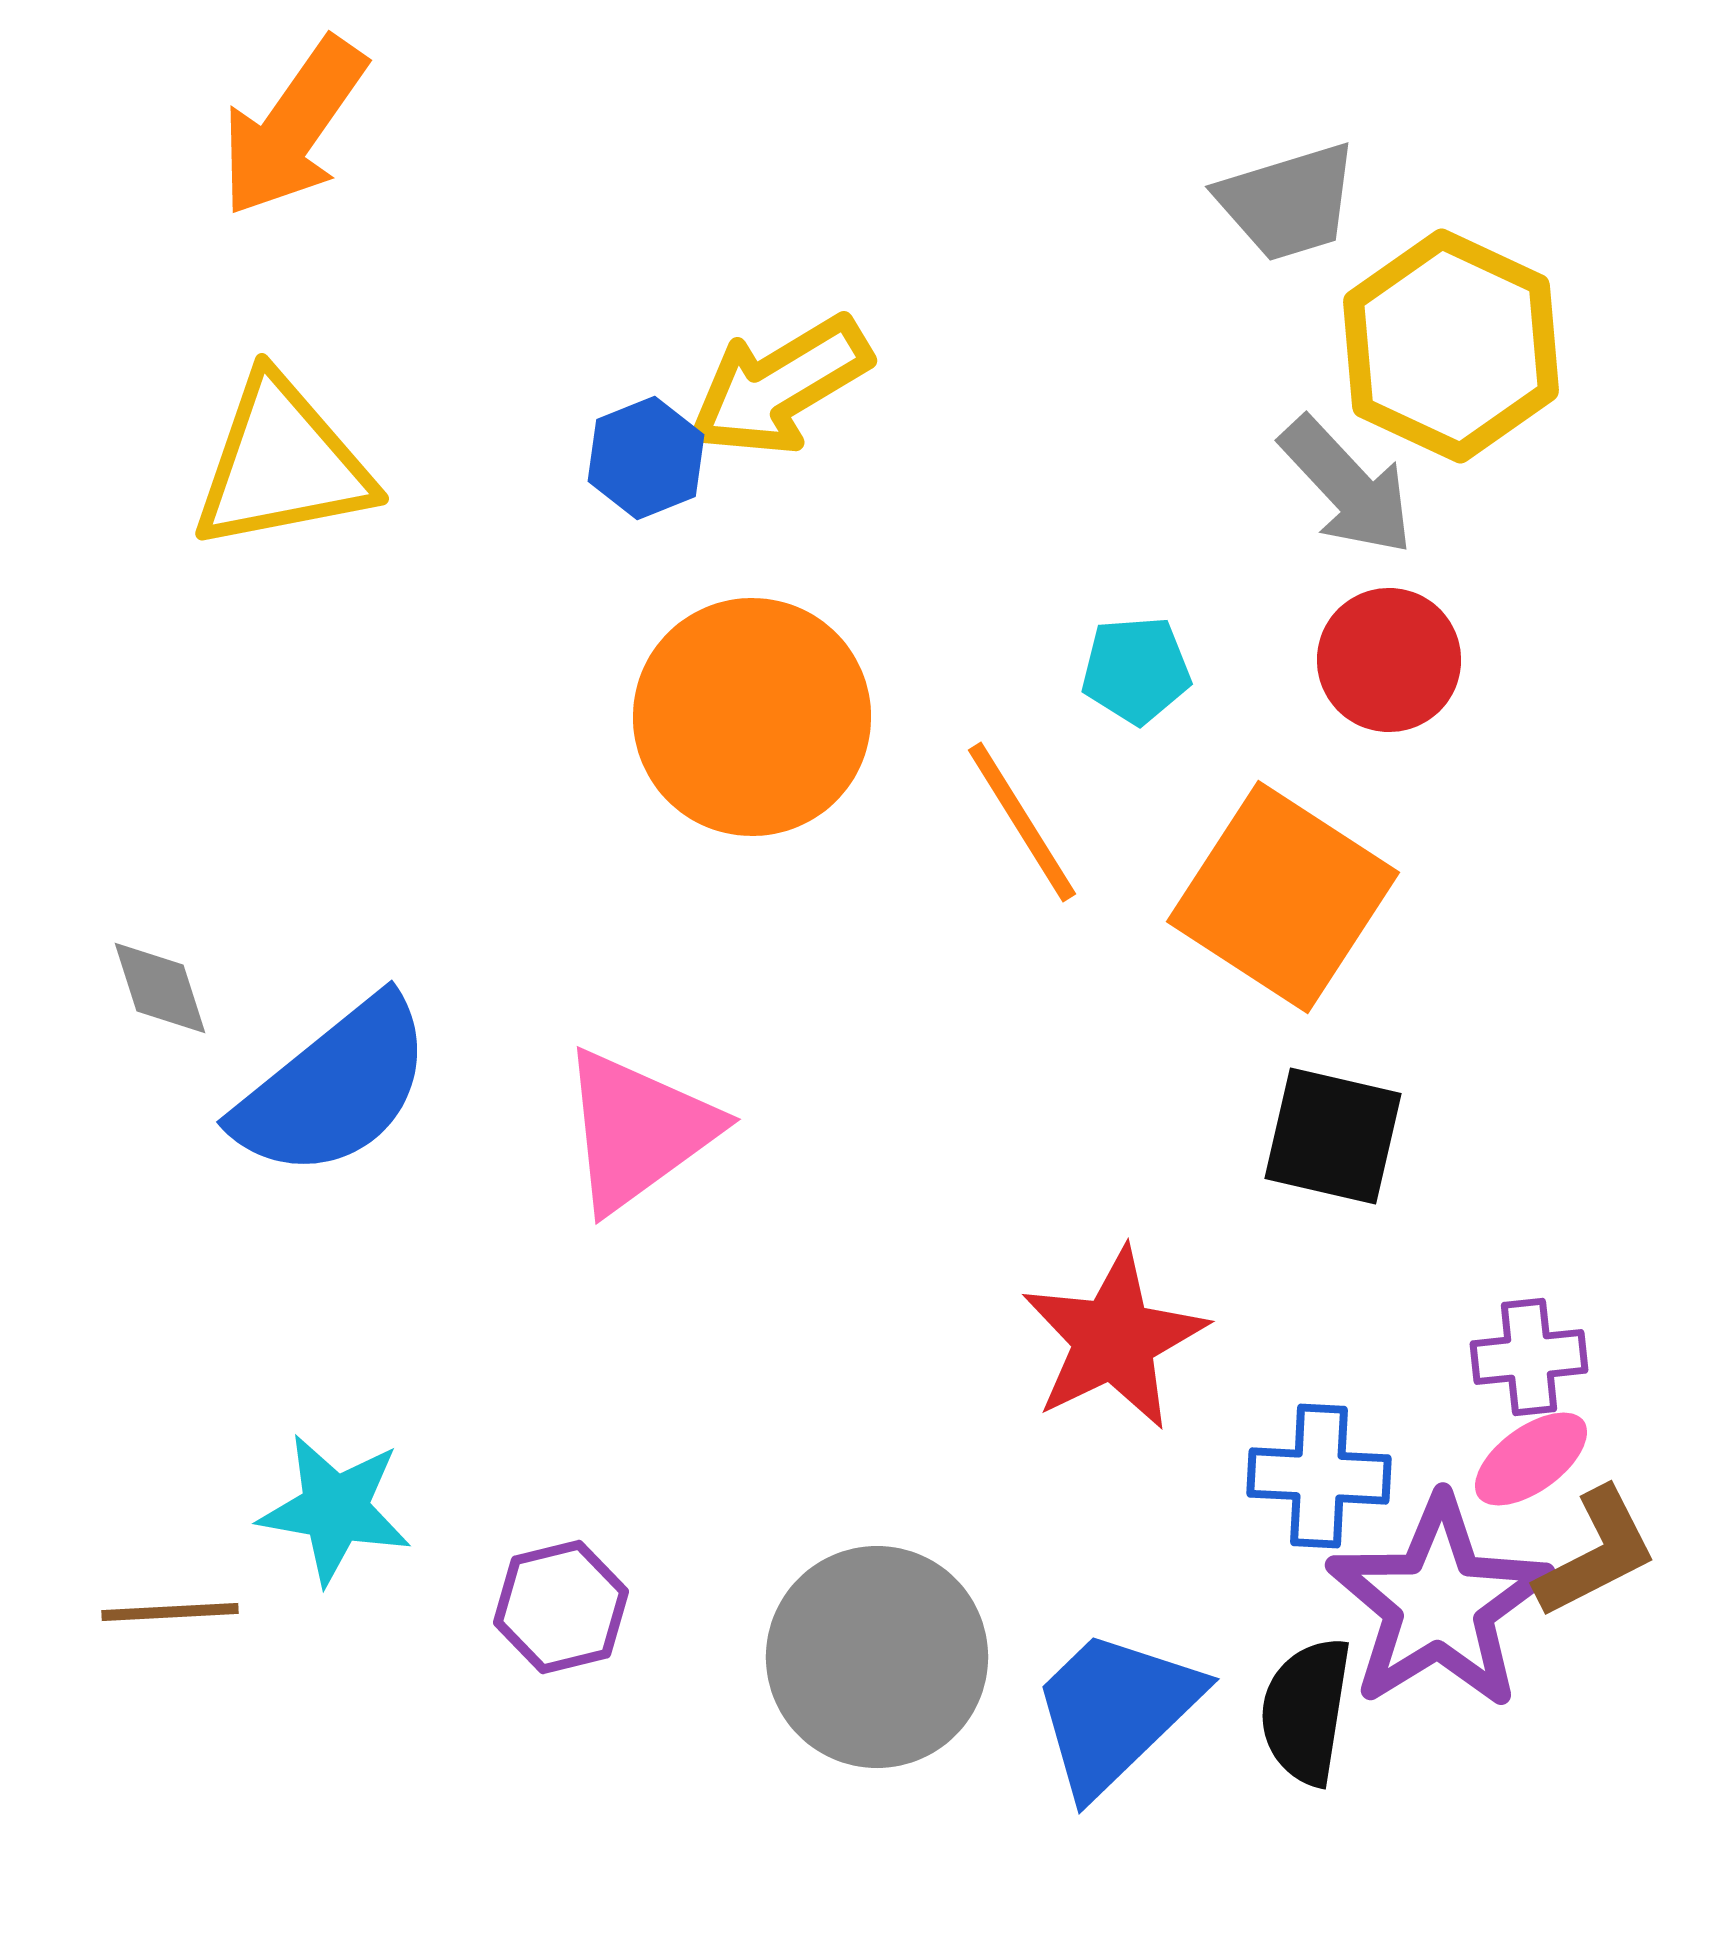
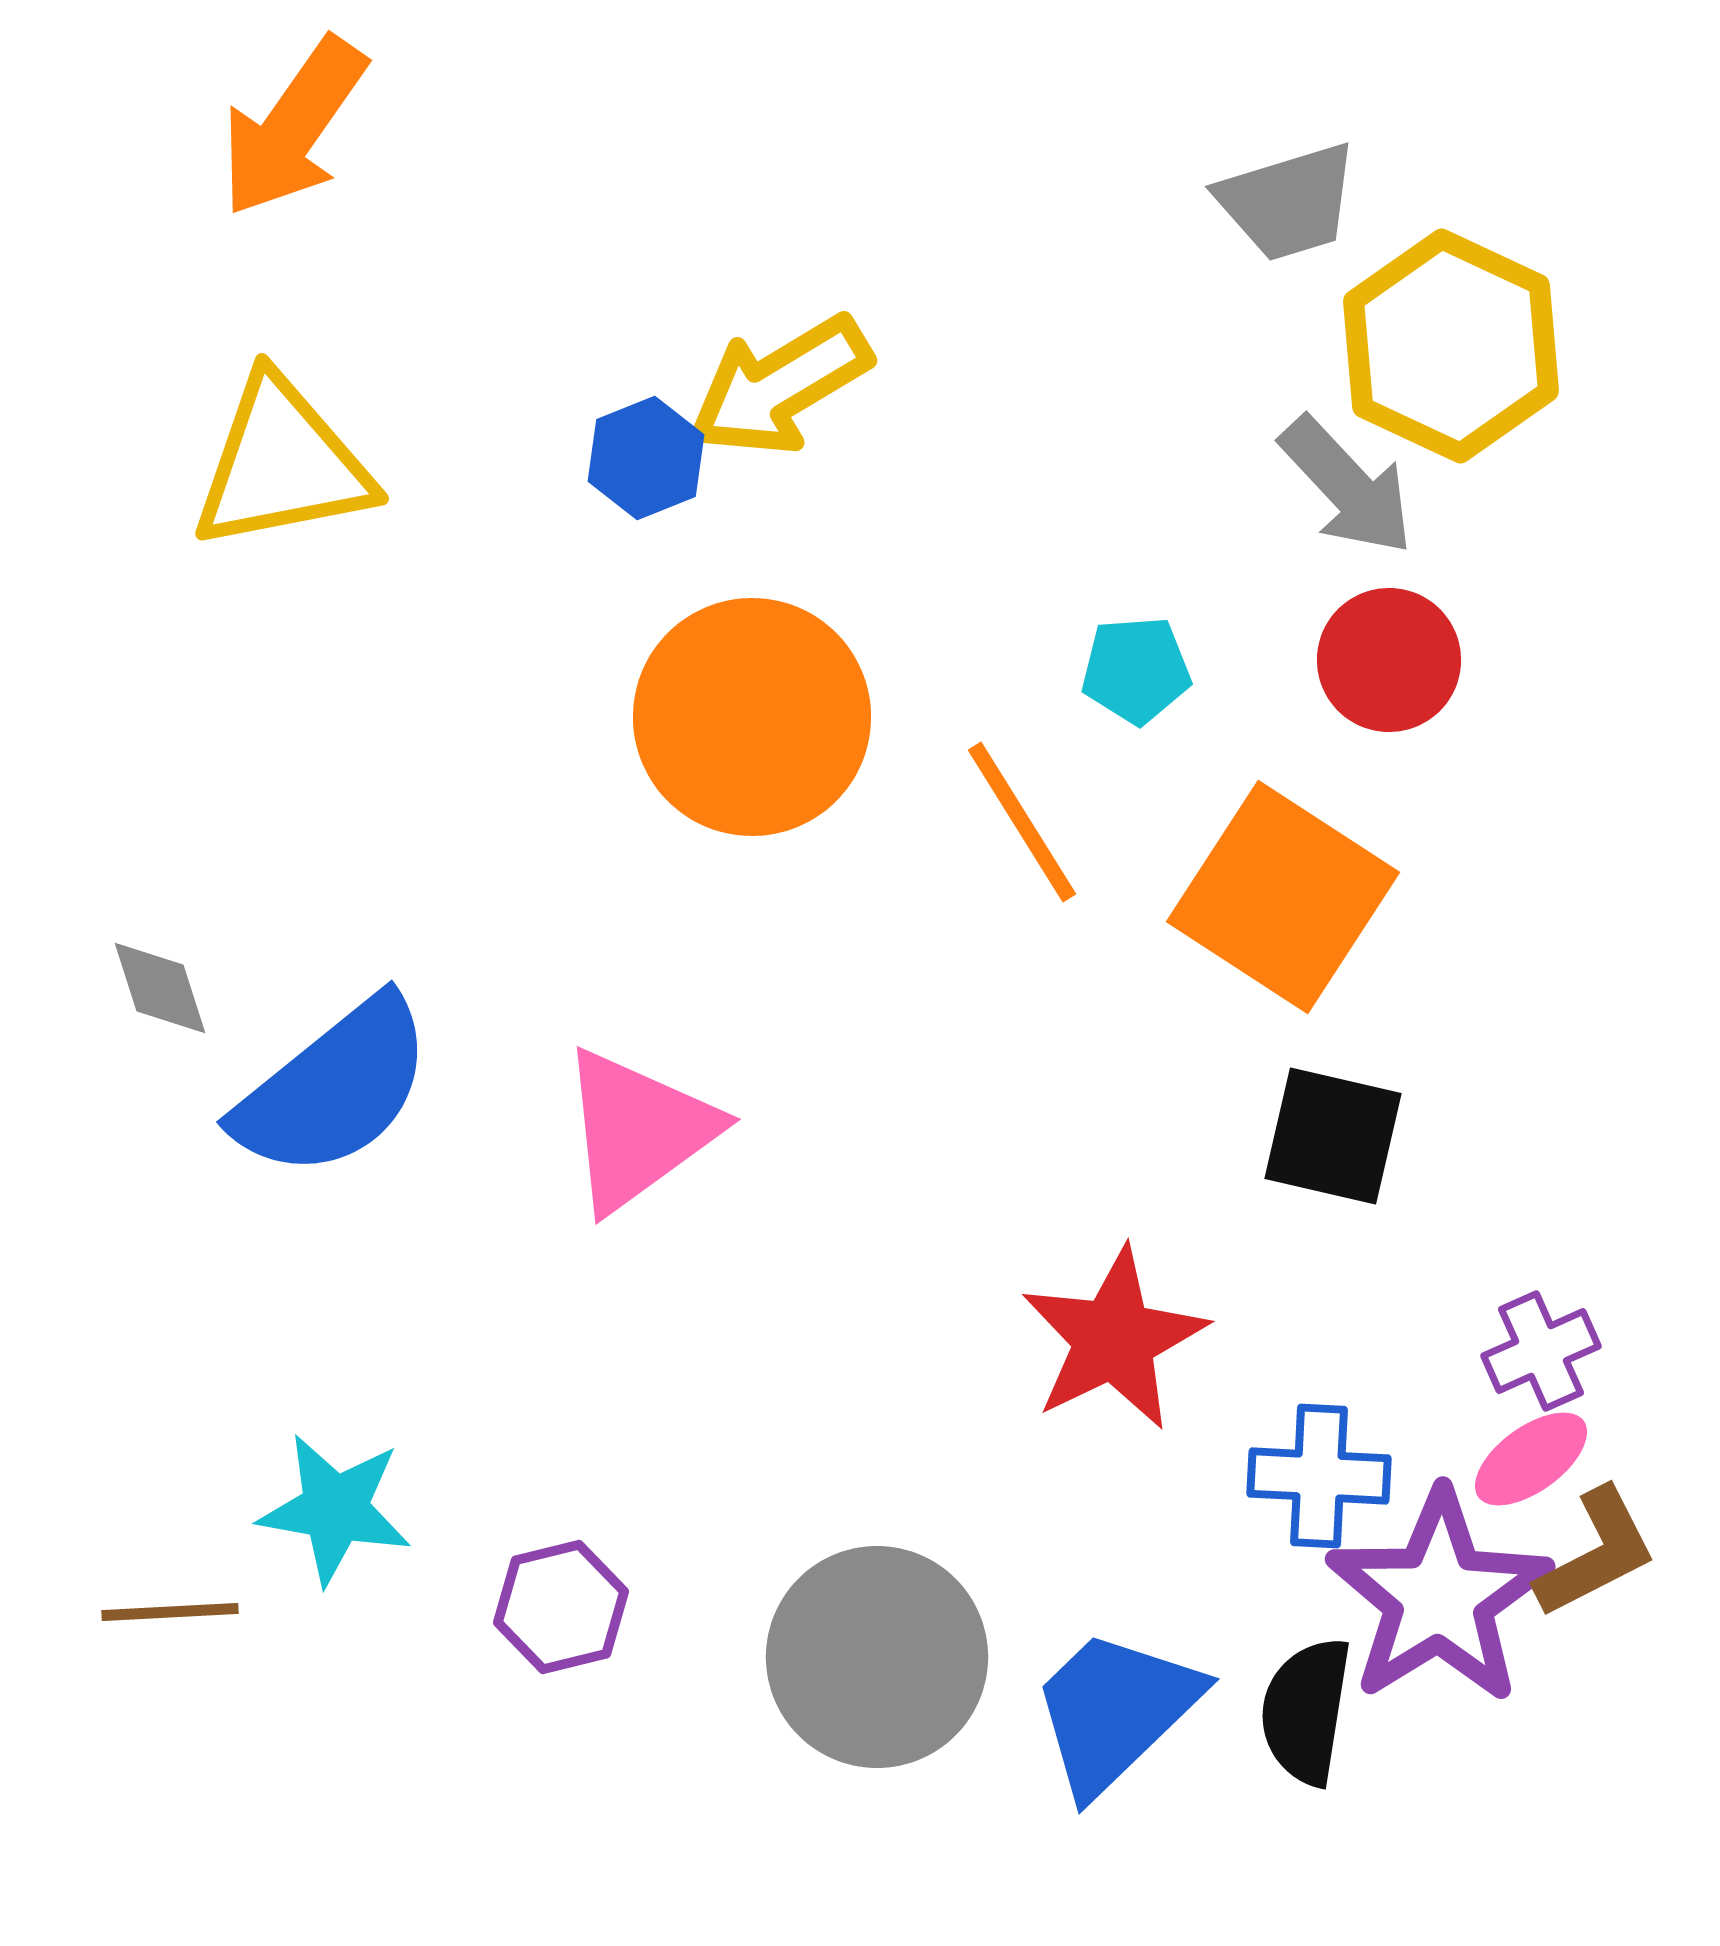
purple cross: moved 12 px right, 6 px up; rotated 18 degrees counterclockwise
purple star: moved 6 px up
